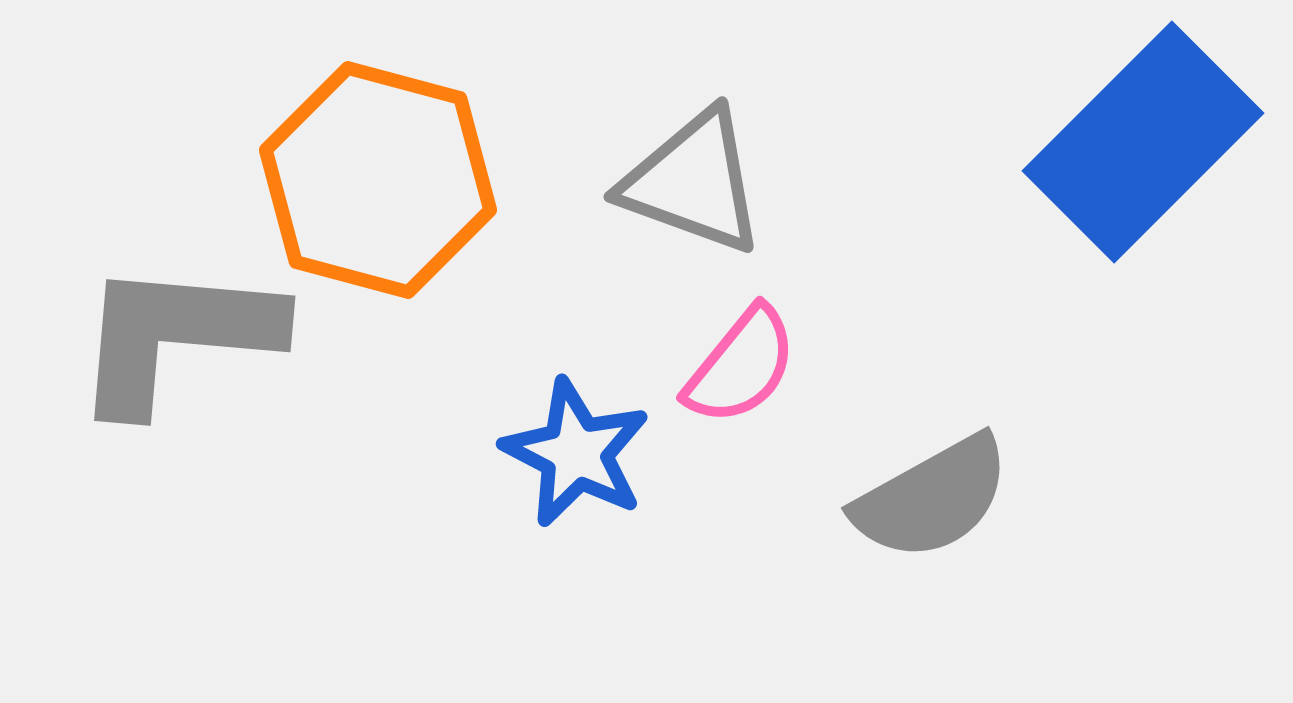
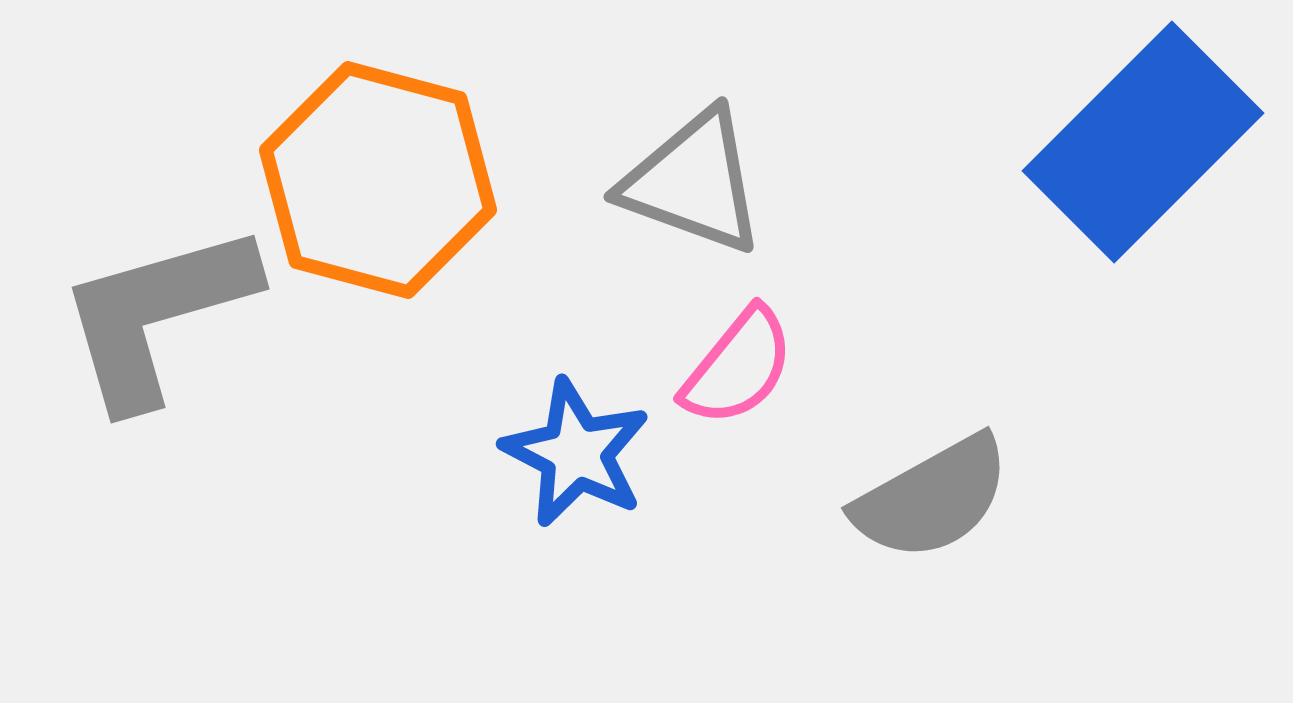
gray L-shape: moved 19 px left, 21 px up; rotated 21 degrees counterclockwise
pink semicircle: moved 3 px left, 1 px down
